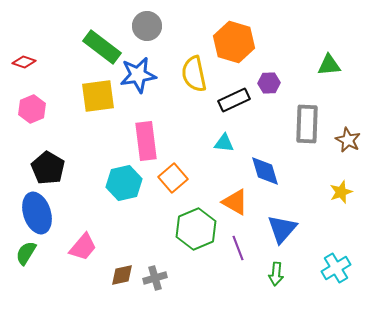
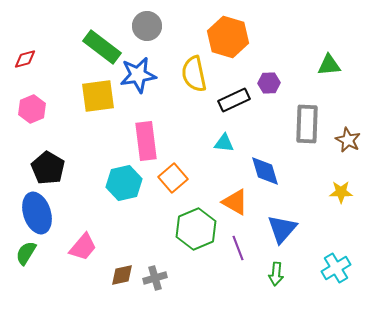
orange hexagon: moved 6 px left, 5 px up
red diamond: moved 1 px right, 3 px up; rotated 35 degrees counterclockwise
yellow star: rotated 20 degrees clockwise
